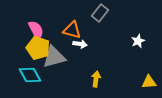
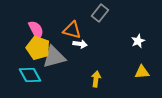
yellow triangle: moved 7 px left, 10 px up
